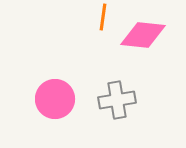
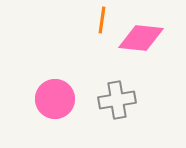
orange line: moved 1 px left, 3 px down
pink diamond: moved 2 px left, 3 px down
